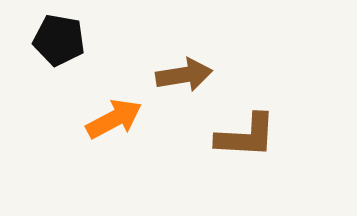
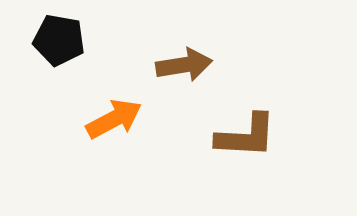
brown arrow: moved 10 px up
